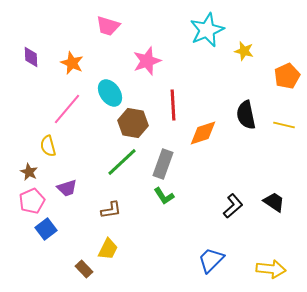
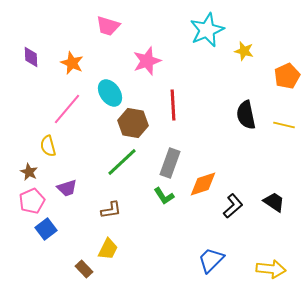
orange diamond: moved 51 px down
gray rectangle: moved 7 px right, 1 px up
